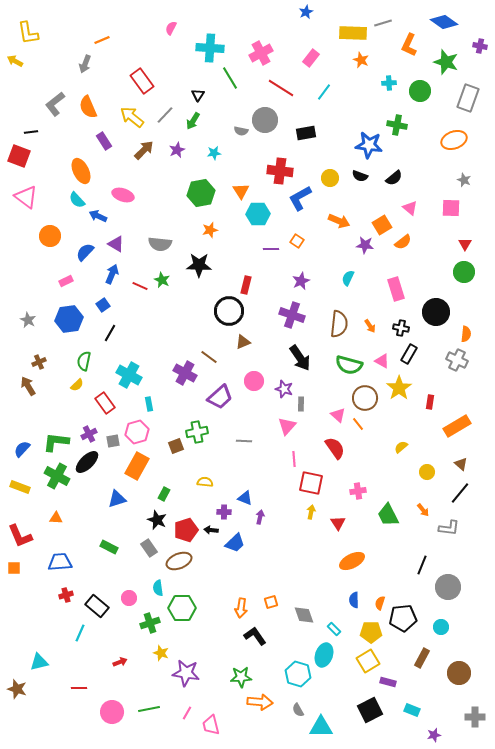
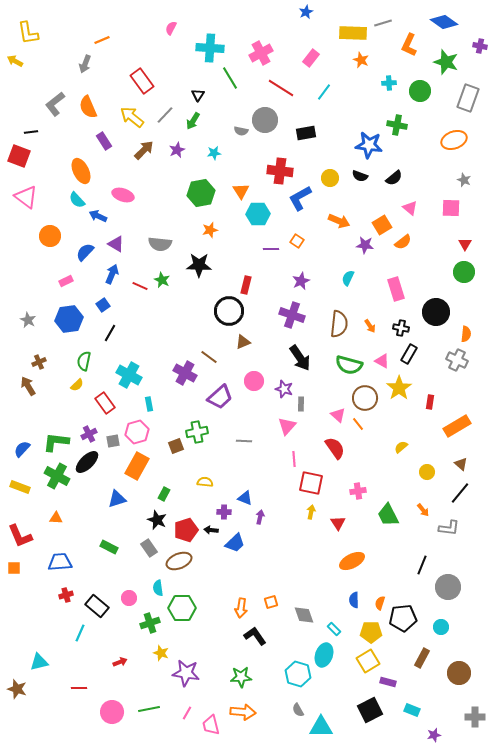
orange arrow at (260, 702): moved 17 px left, 10 px down
